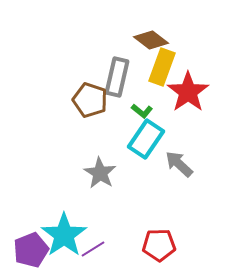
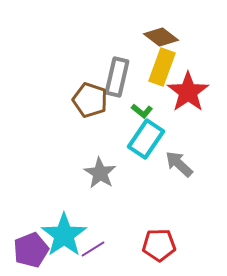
brown diamond: moved 10 px right, 3 px up
